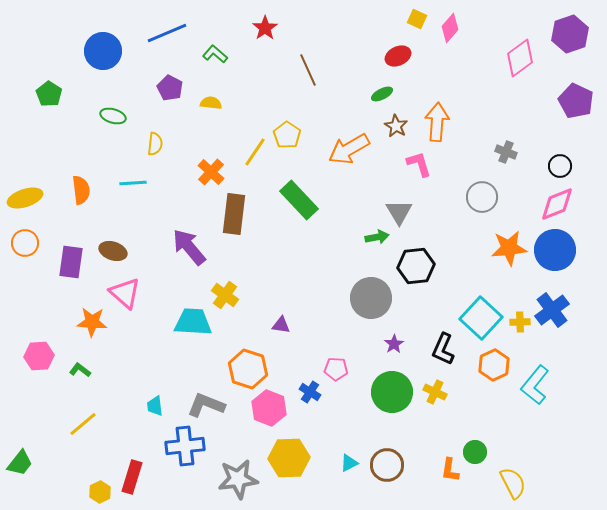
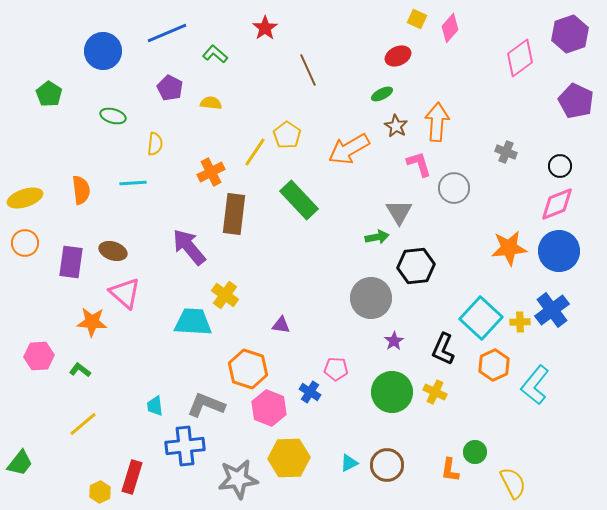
orange cross at (211, 172): rotated 20 degrees clockwise
gray circle at (482, 197): moved 28 px left, 9 px up
blue circle at (555, 250): moved 4 px right, 1 px down
purple star at (394, 344): moved 3 px up
